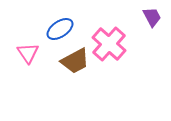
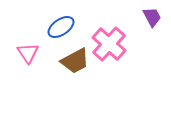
blue ellipse: moved 1 px right, 2 px up
